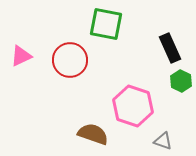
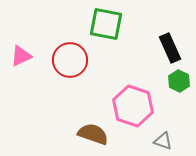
green hexagon: moved 2 px left
